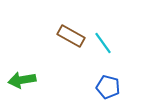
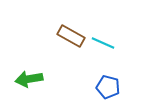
cyan line: rotated 30 degrees counterclockwise
green arrow: moved 7 px right, 1 px up
